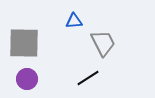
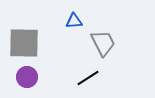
purple circle: moved 2 px up
